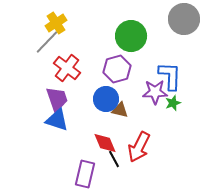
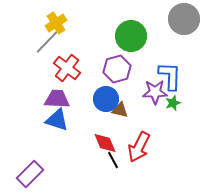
purple trapezoid: rotated 68 degrees counterclockwise
black line: moved 1 px left, 1 px down
purple rectangle: moved 55 px left; rotated 32 degrees clockwise
